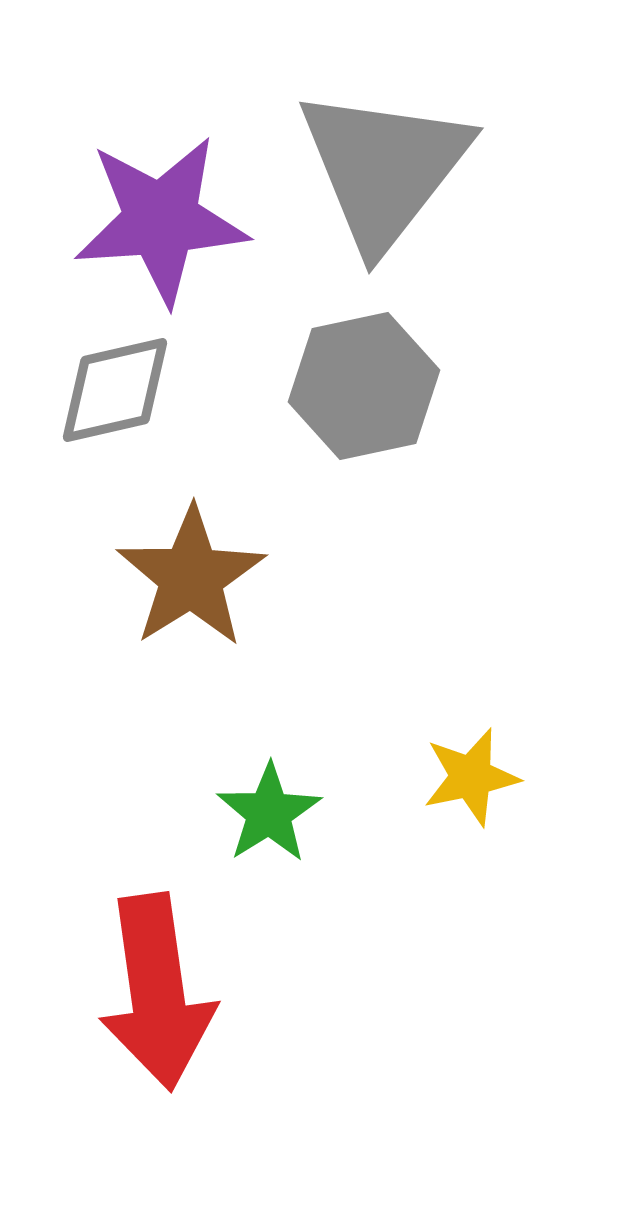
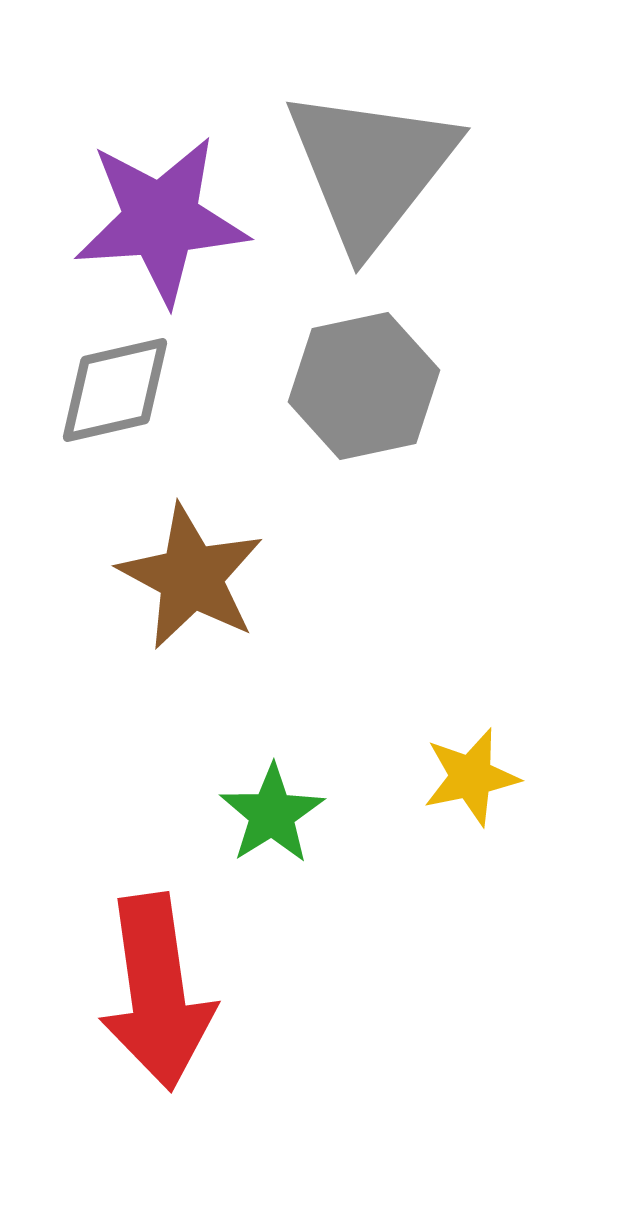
gray triangle: moved 13 px left
brown star: rotated 12 degrees counterclockwise
green star: moved 3 px right, 1 px down
